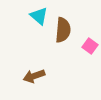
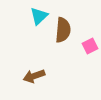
cyan triangle: rotated 36 degrees clockwise
pink square: rotated 28 degrees clockwise
